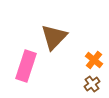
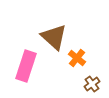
brown triangle: rotated 32 degrees counterclockwise
orange cross: moved 17 px left, 2 px up
